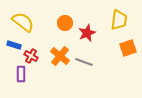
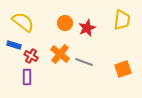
yellow trapezoid: moved 3 px right
red star: moved 5 px up
orange square: moved 5 px left, 21 px down
orange cross: moved 2 px up
purple rectangle: moved 6 px right, 3 px down
